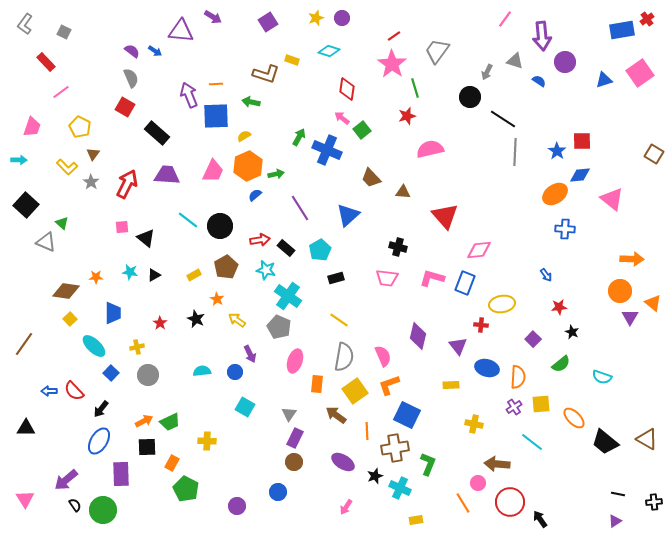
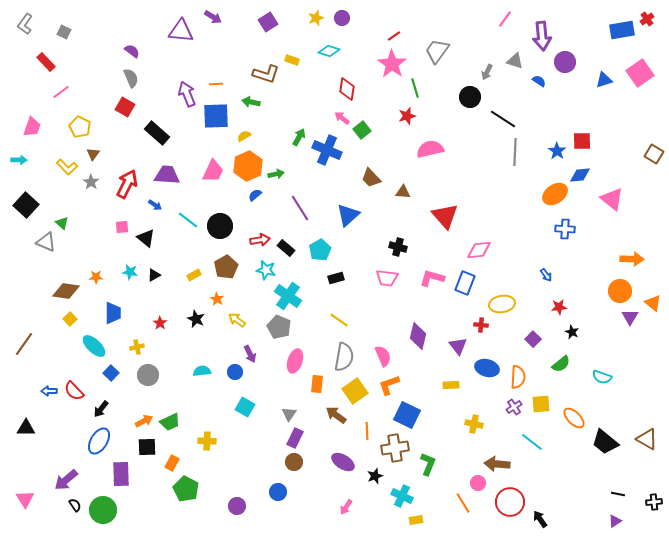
blue arrow at (155, 51): moved 154 px down
purple arrow at (189, 95): moved 2 px left, 1 px up
cyan cross at (400, 488): moved 2 px right, 8 px down
